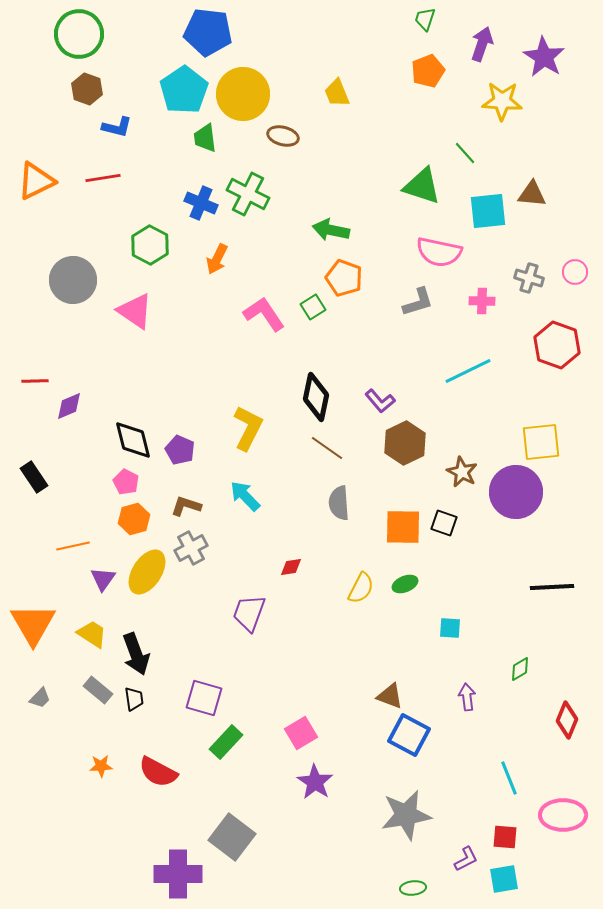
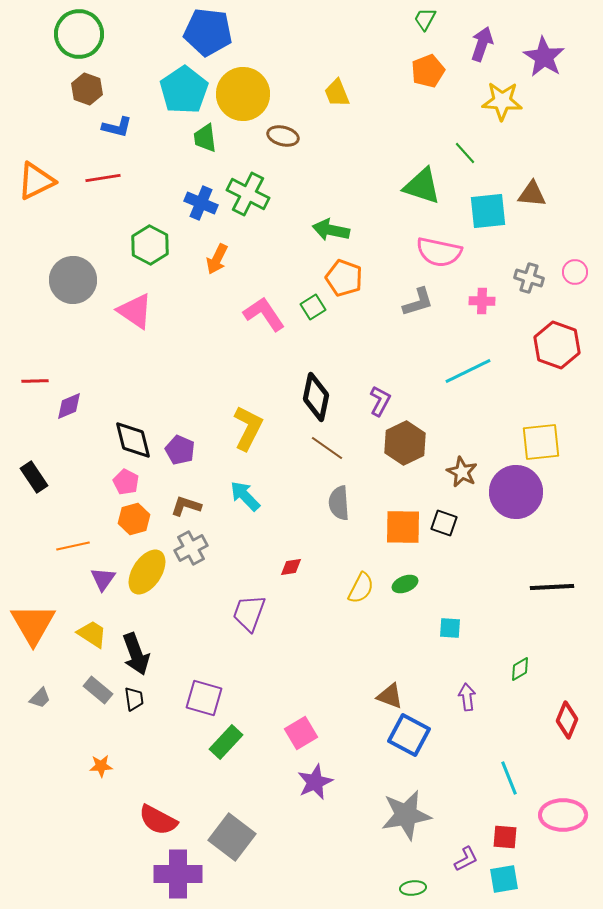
green trapezoid at (425, 19): rotated 10 degrees clockwise
purple L-shape at (380, 401): rotated 112 degrees counterclockwise
red semicircle at (158, 772): moved 48 px down
purple star at (315, 782): rotated 15 degrees clockwise
